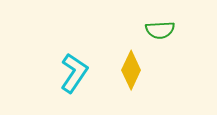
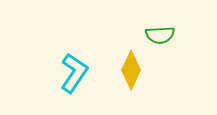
green semicircle: moved 5 px down
